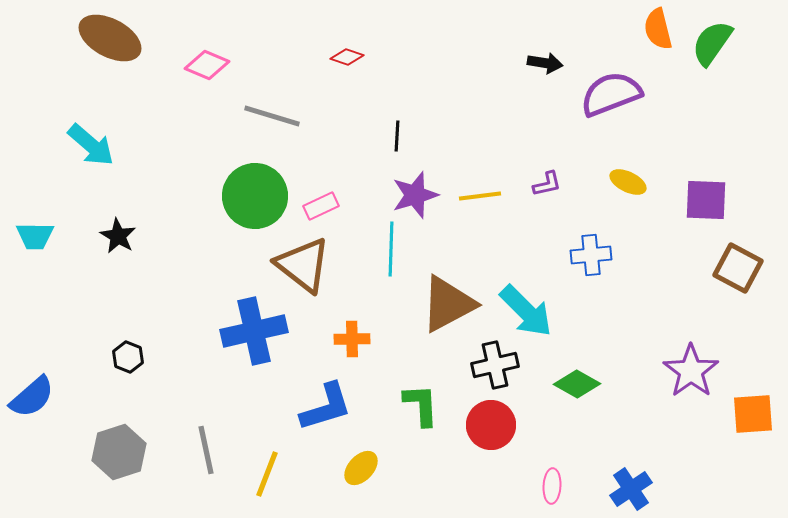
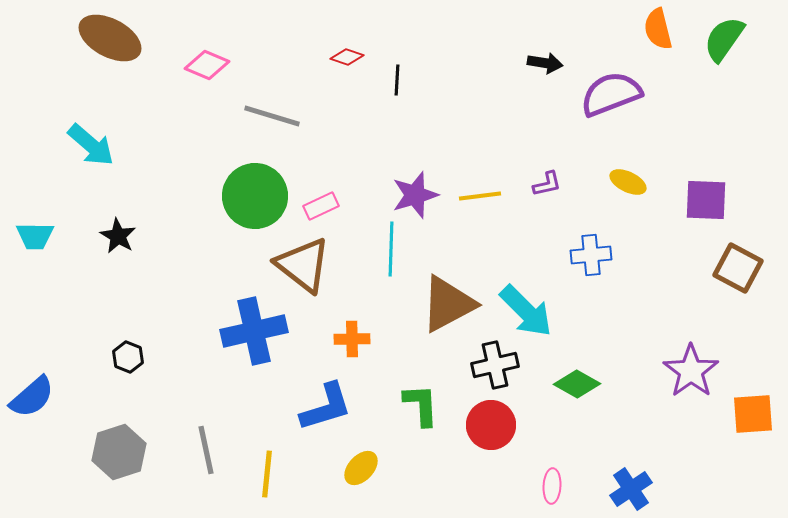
green semicircle at (712, 43): moved 12 px right, 4 px up
black line at (397, 136): moved 56 px up
yellow line at (267, 474): rotated 15 degrees counterclockwise
